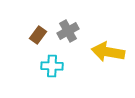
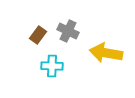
gray cross: rotated 35 degrees counterclockwise
yellow arrow: moved 2 px left, 1 px down
